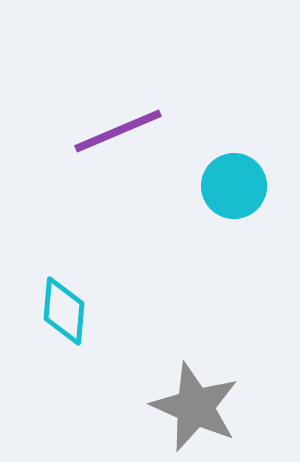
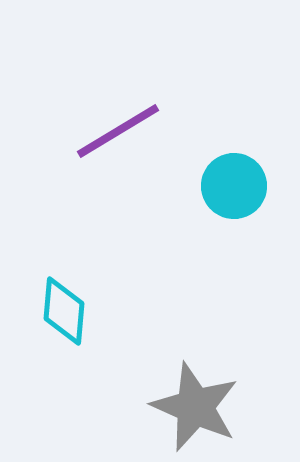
purple line: rotated 8 degrees counterclockwise
